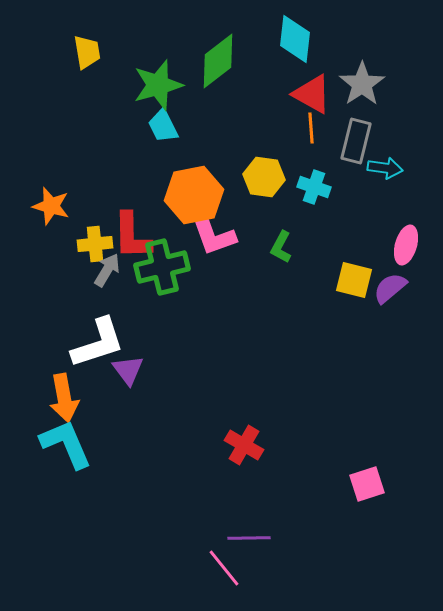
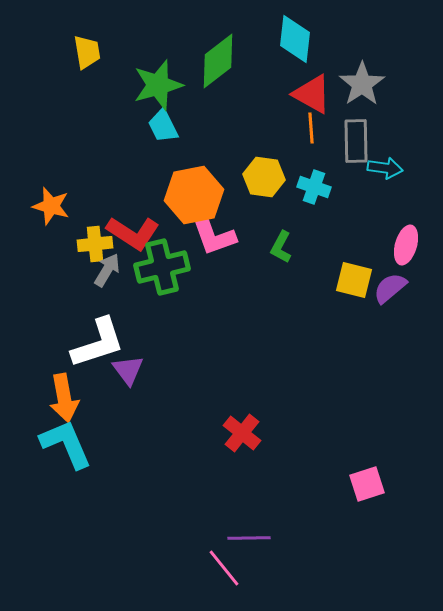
gray rectangle: rotated 15 degrees counterclockwise
red L-shape: moved 1 px right, 3 px up; rotated 56 degrees counterclockwise
red cross: moved 2 px left, 12 px up; rotated 9 degrees clockwise
